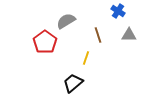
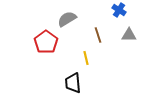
blue cross: moved 1 px right, 1 px up
gray semicircle: moved 1 px right, 2 px up
red pentagon: moved 1 px right
yellow line: rotated 32 degrees counterclockwise
black trapezoid: rotated 55 degrees counterclockwise
